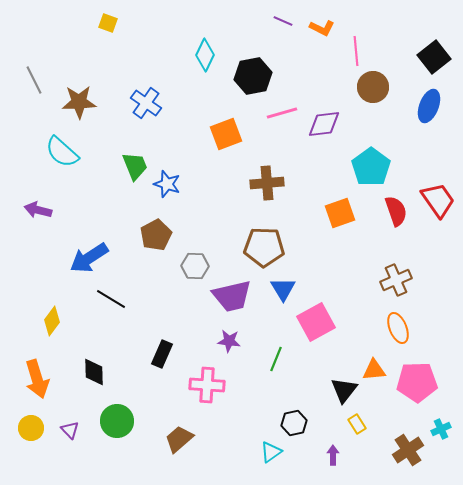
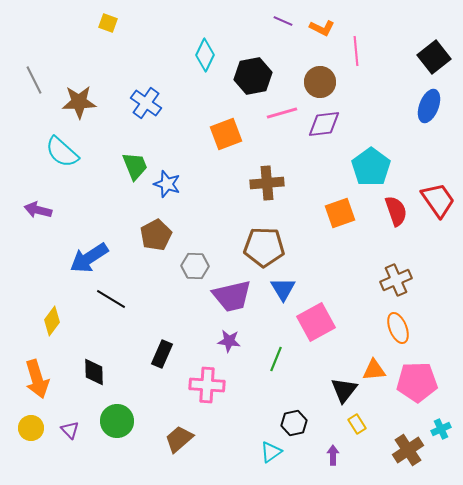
brown circle at (373, 87): moved 53 px left, 5 px up
